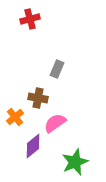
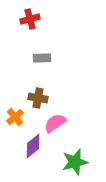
gray rectangle: moved 15 px left, 11 px up; rotated 66 degrees clockwise
green star: rotated 8 degrees clockwise
